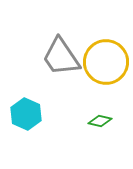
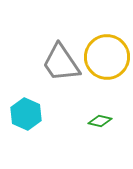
gray trapezoid: moved 6 px down
yellow circle: moved 1 px right, 5 px up
